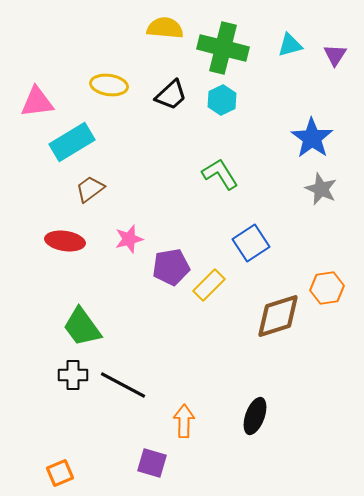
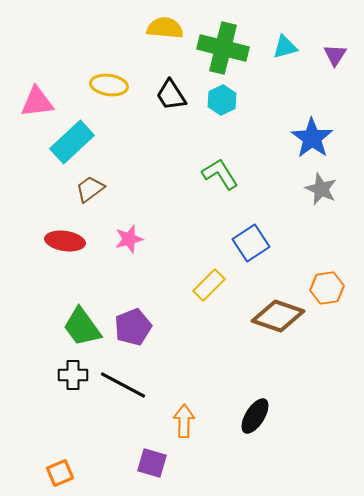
cyan triangle: moved 5 px left, 2 px down
black trapezoid: rotated 100 degrees clockwise
cyan rectangle: rotated 12 degrees counterclockwise
purple pentagon: moved 38 px left, 60 px down; rotated 12 degrees counterclockwise
brown diamond: rotated 36 degrees clockwise
black ellipse: rotated 12 degrees clockwise
